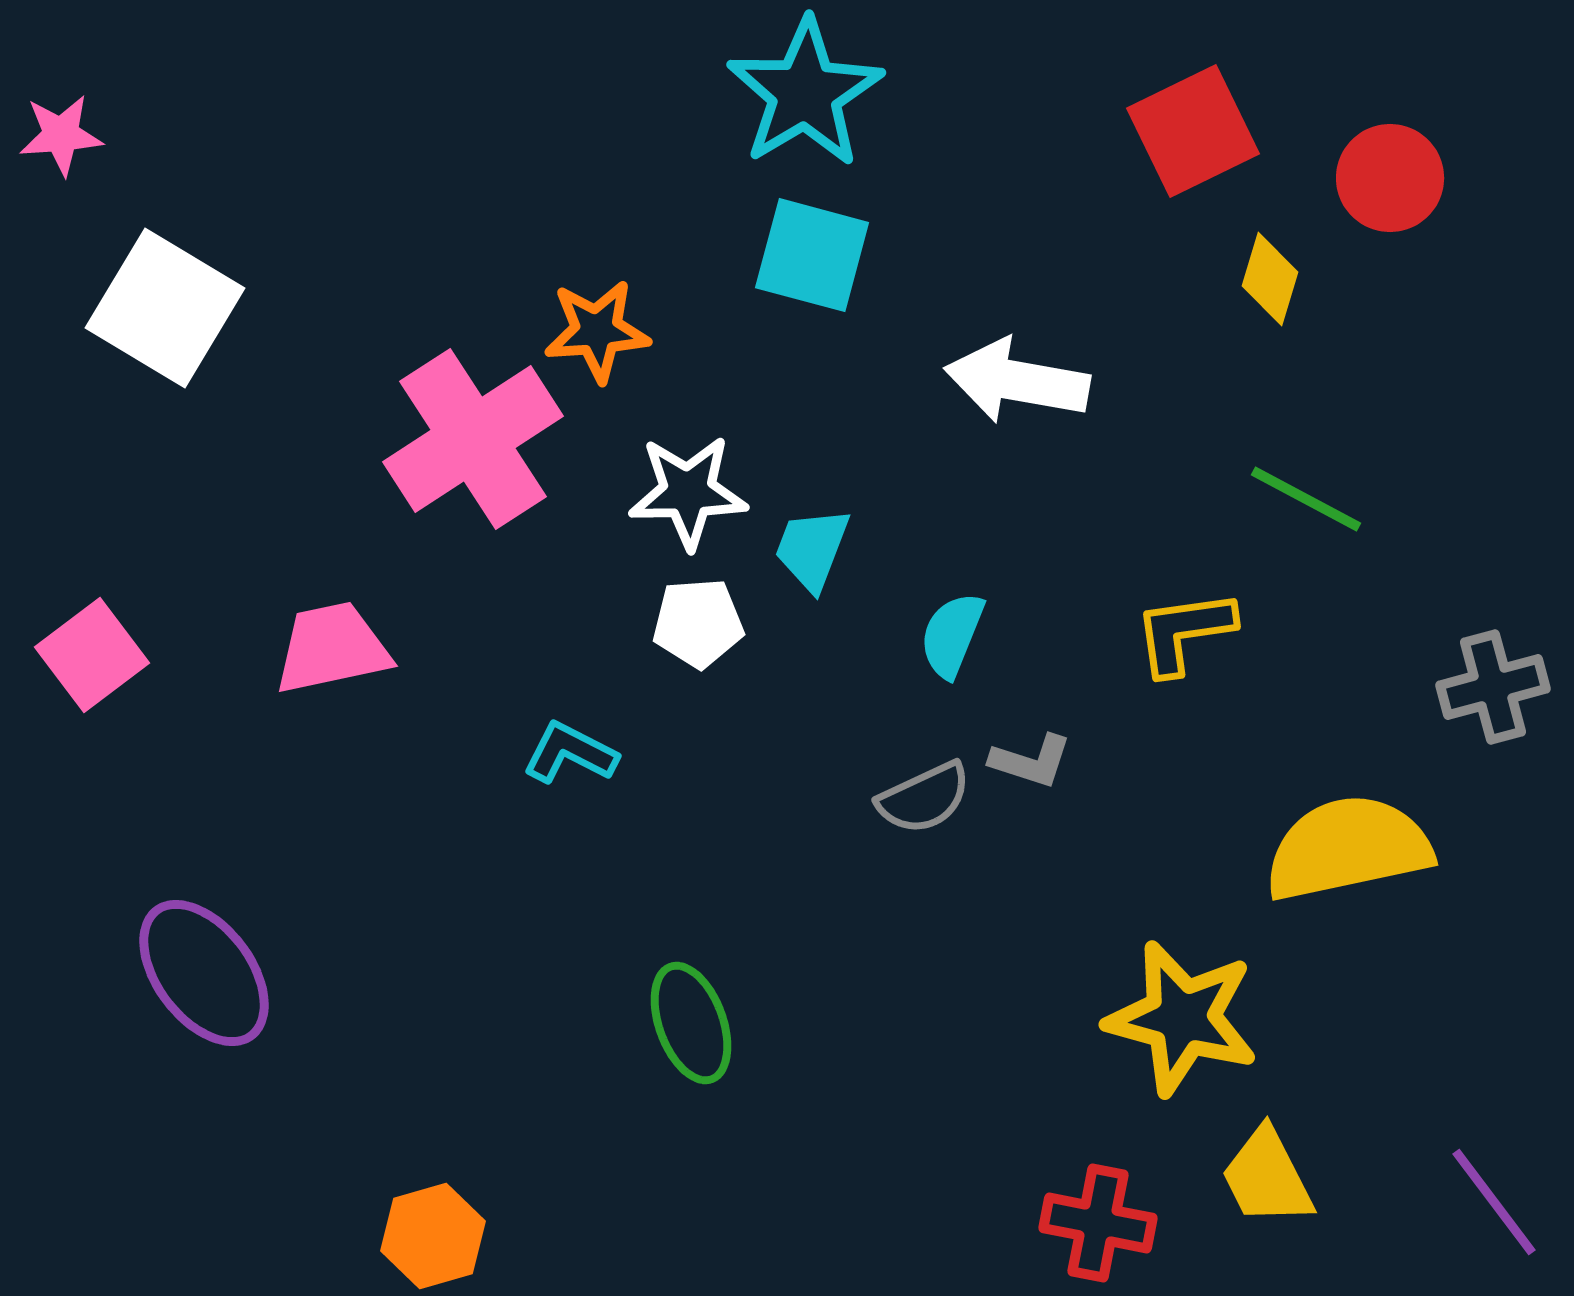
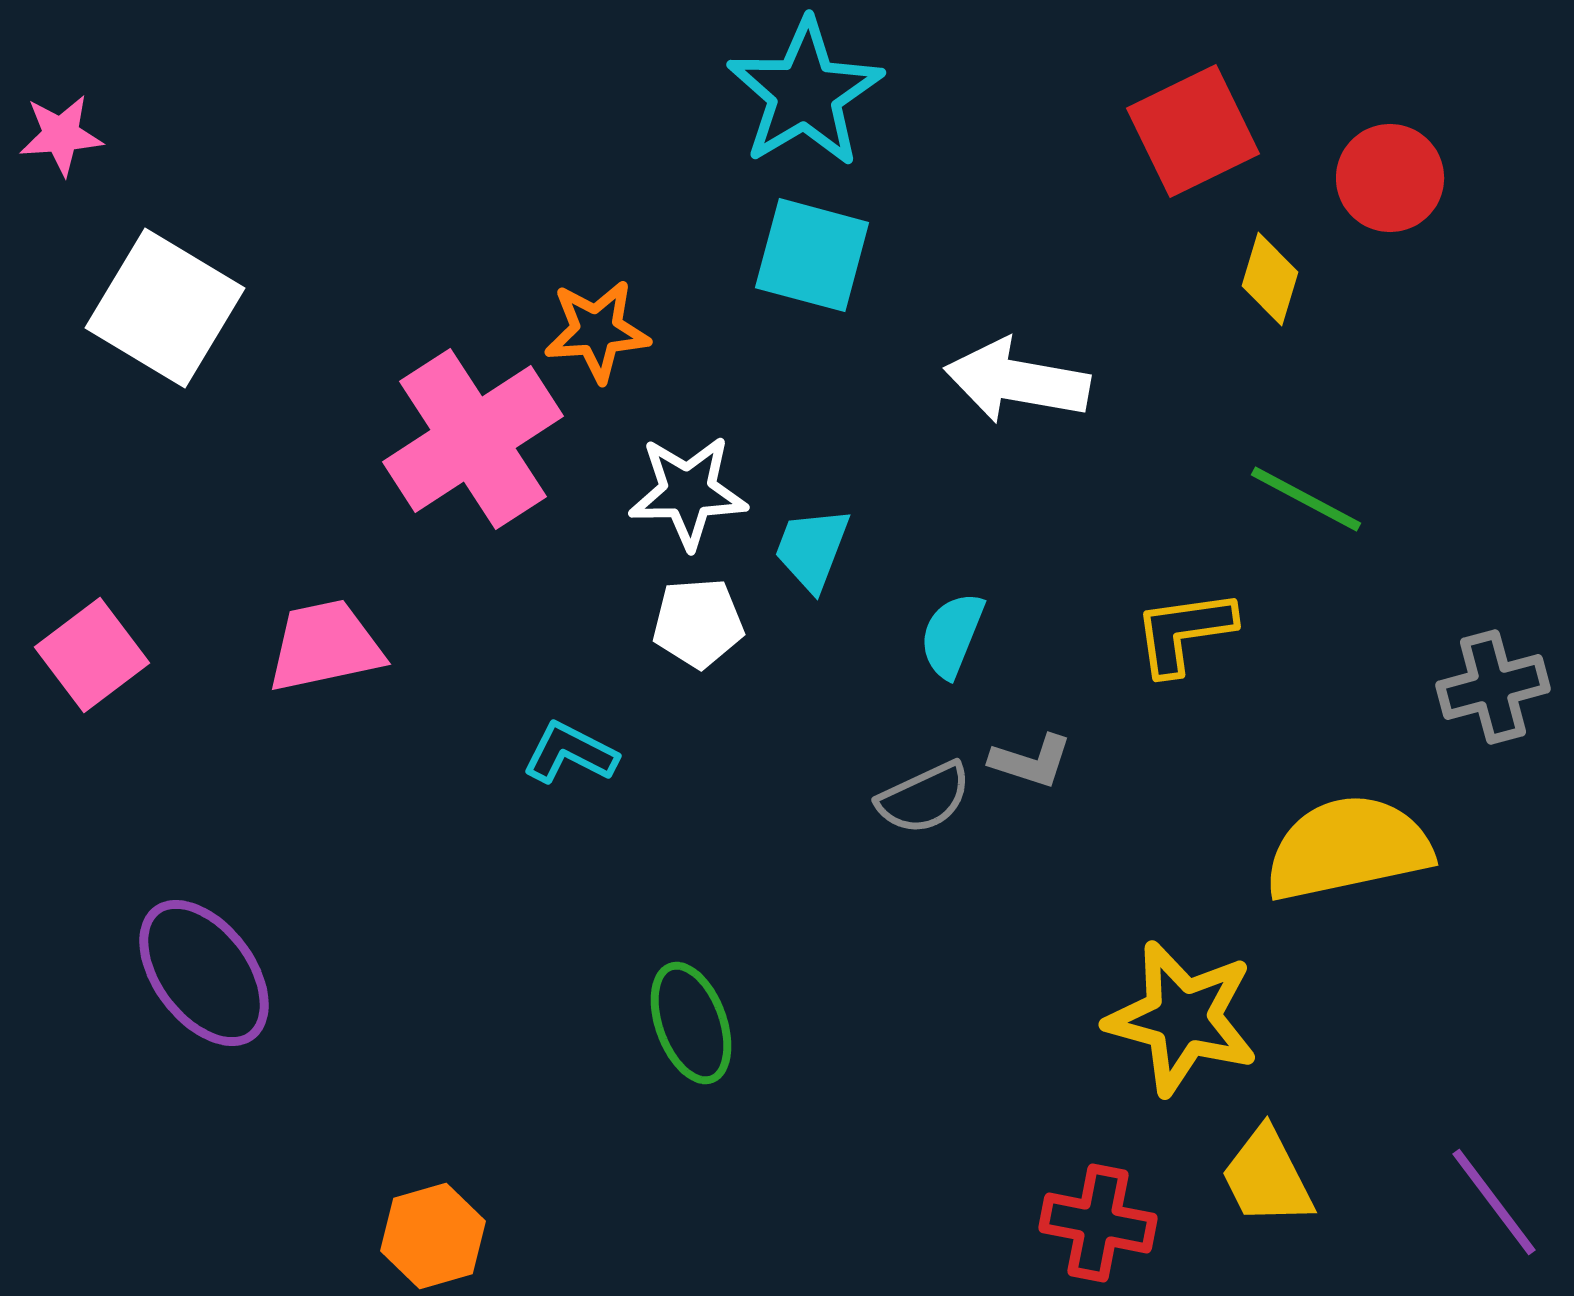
pink trapezoid: moved 7 px left, 2 px up
